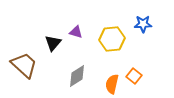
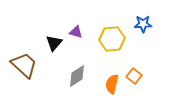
black triangle: moved 1 px right
